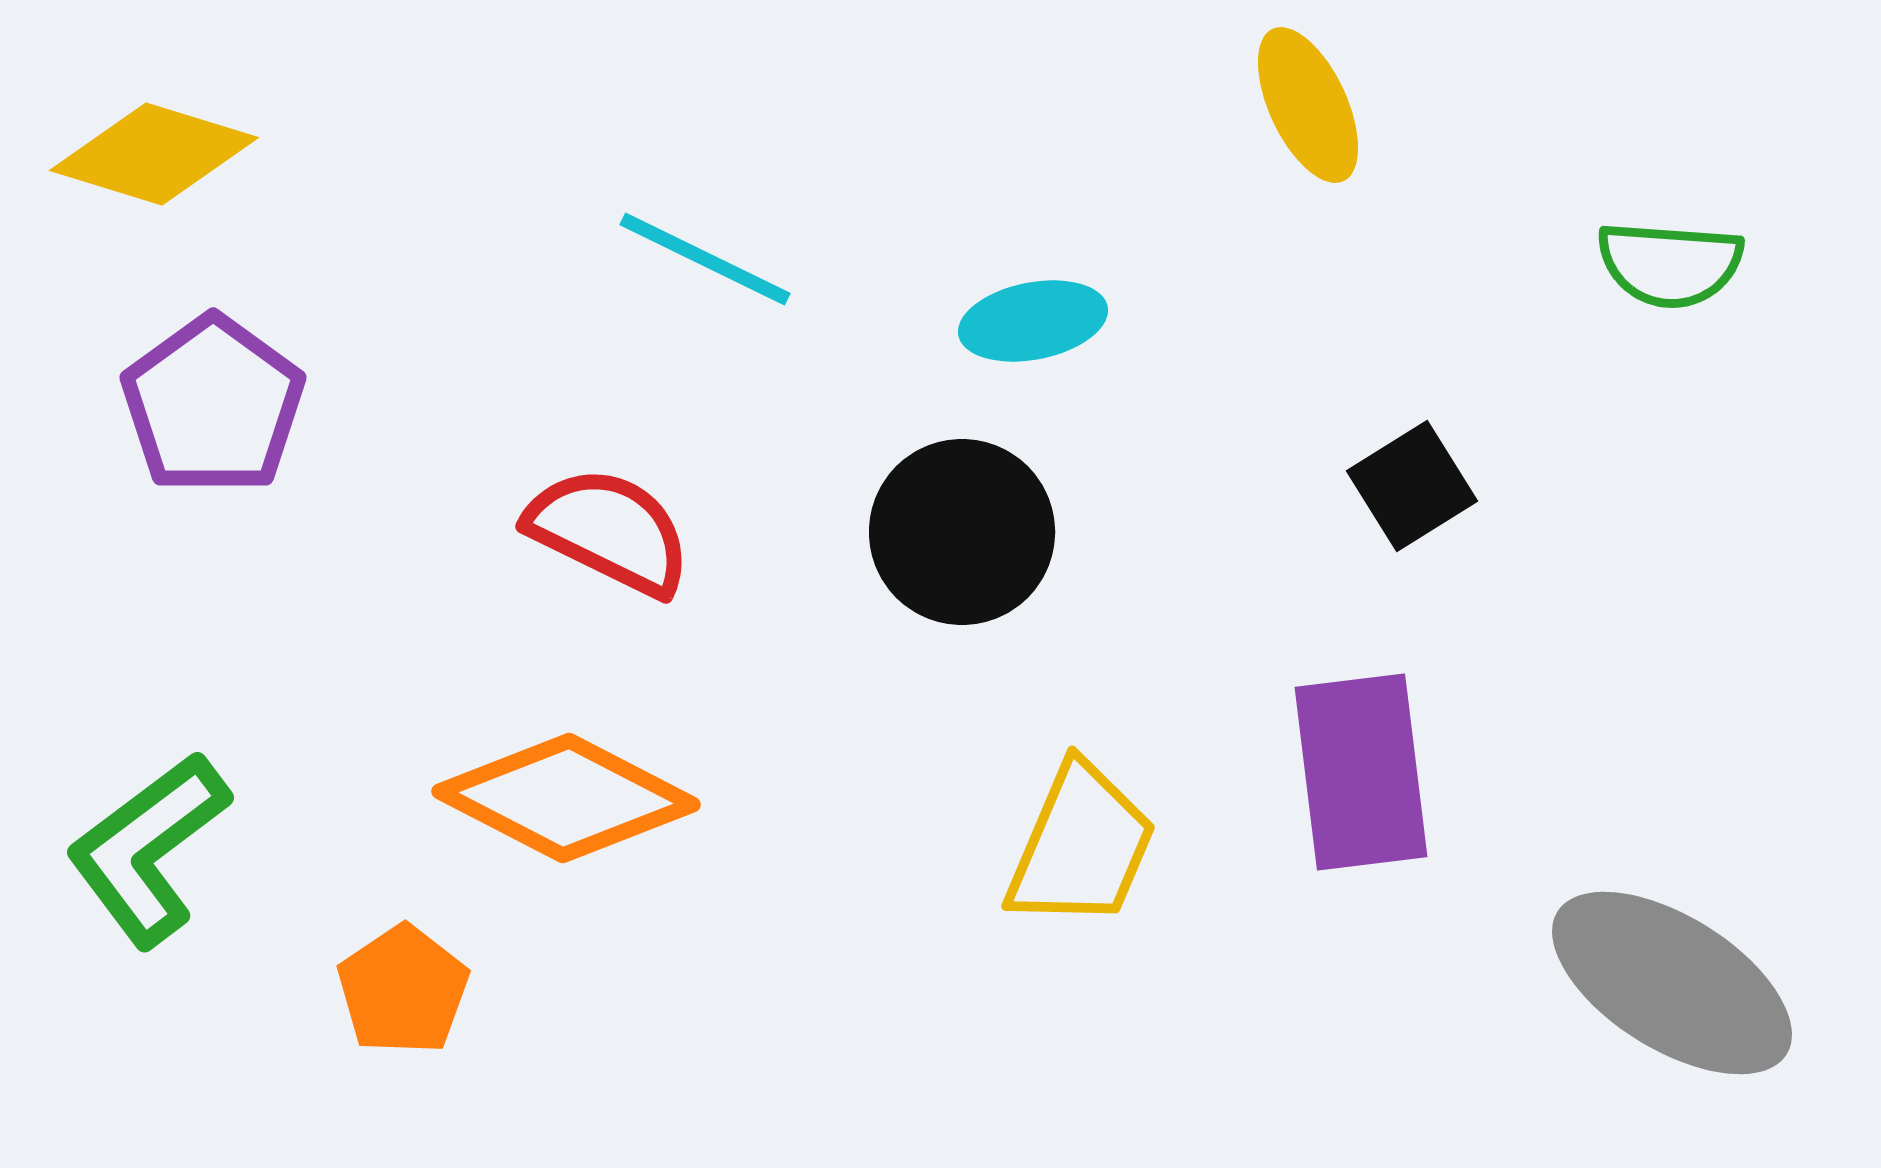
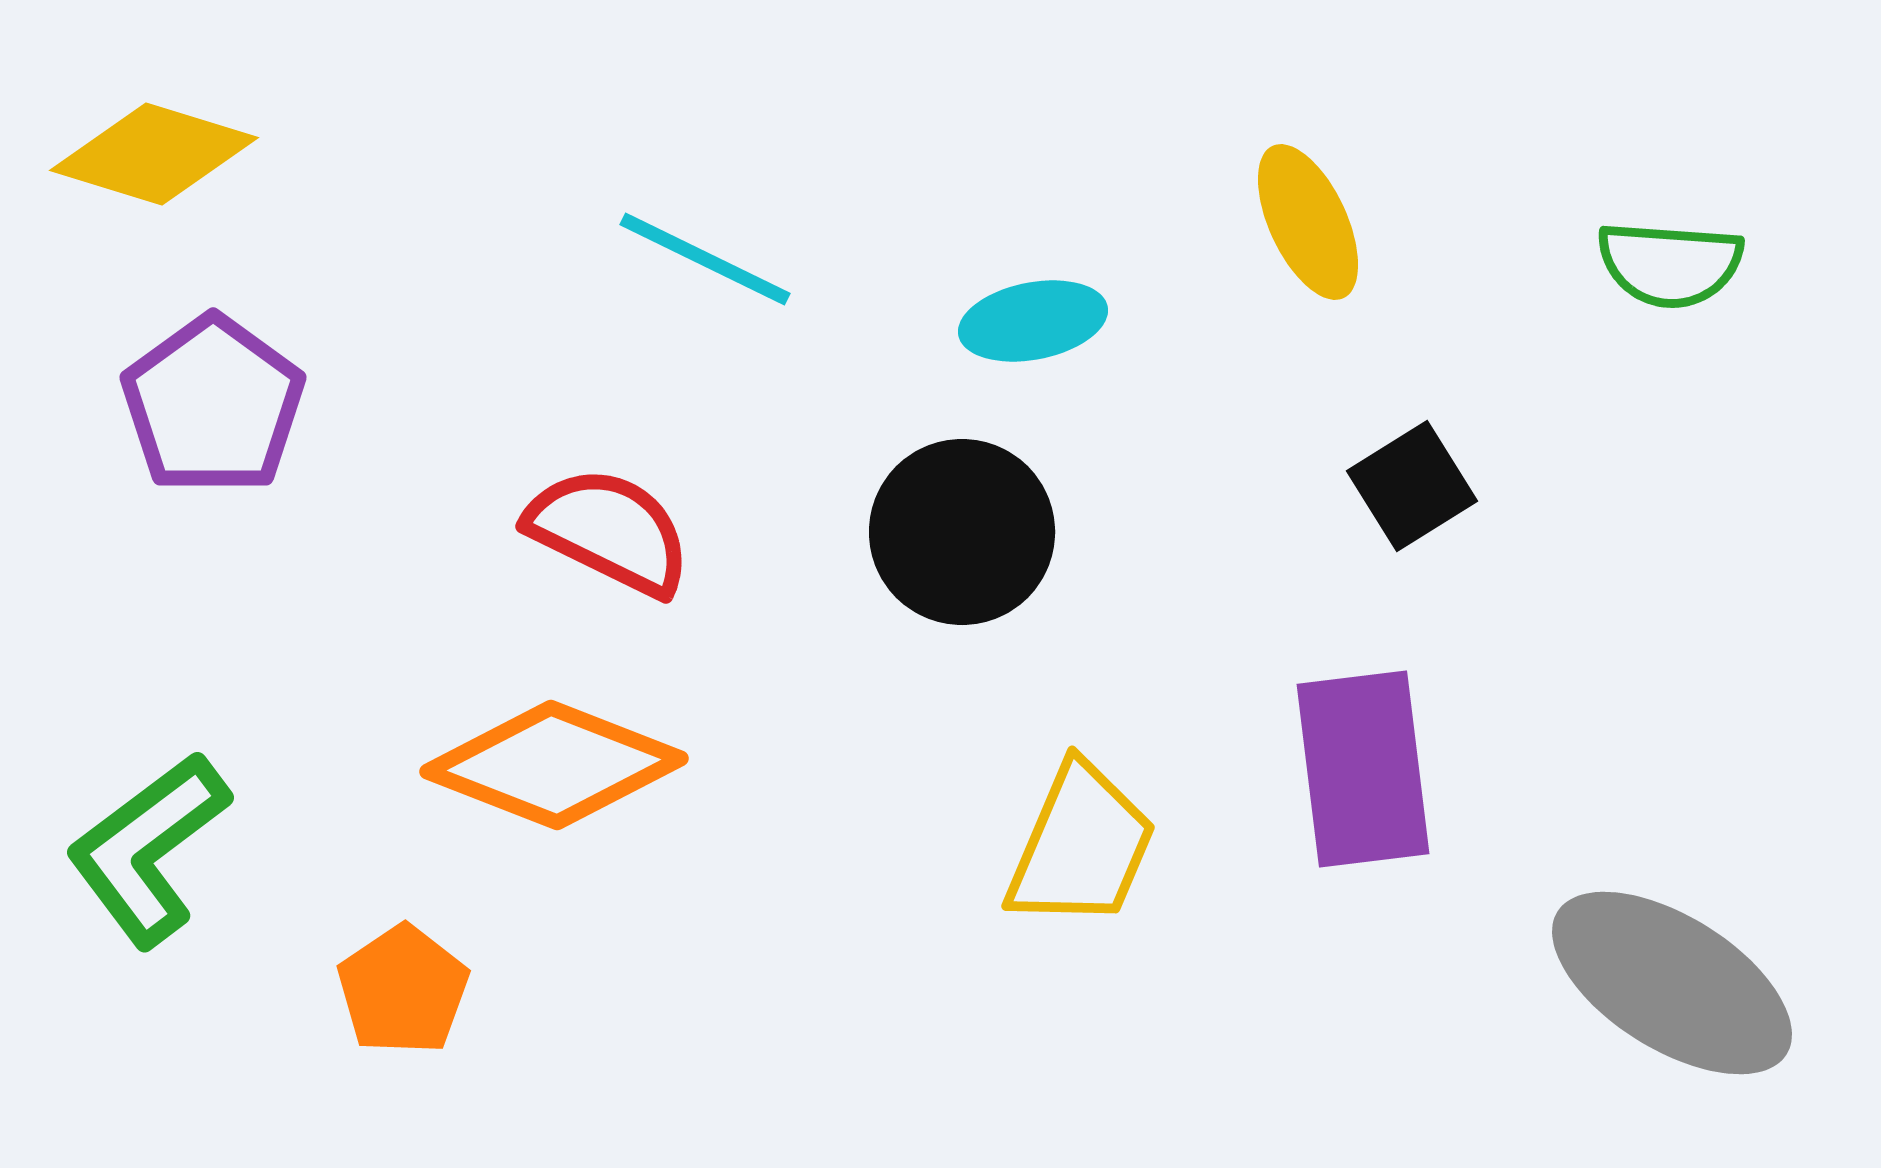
yellow ellipse: moved 117 px down
purple rectangle: moved 2 px right, 3 px up
orange diamond: moved 12 px left, 33 px up; rotated 6 degrees counterclockwise
